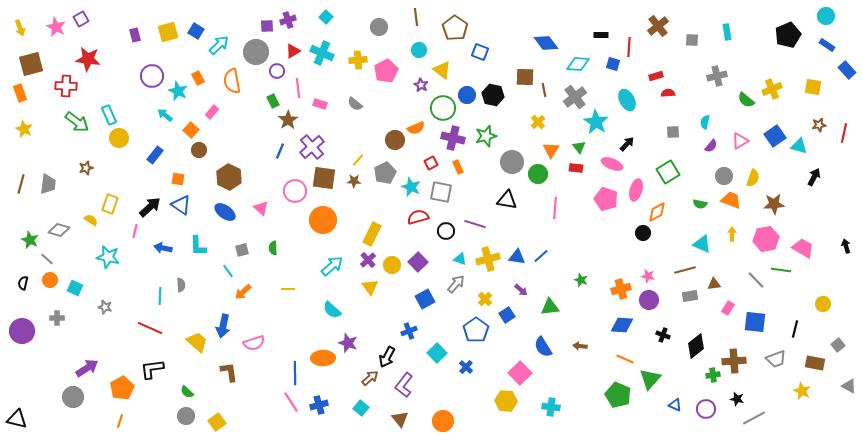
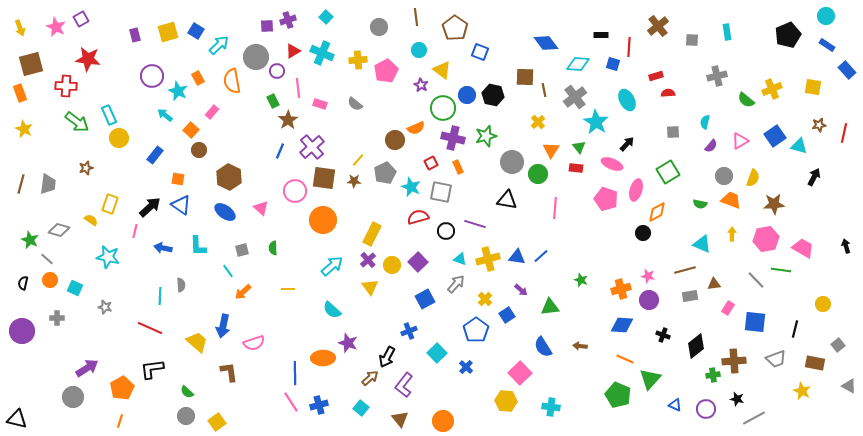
gray circle at (256, 52): moved 5 px down
